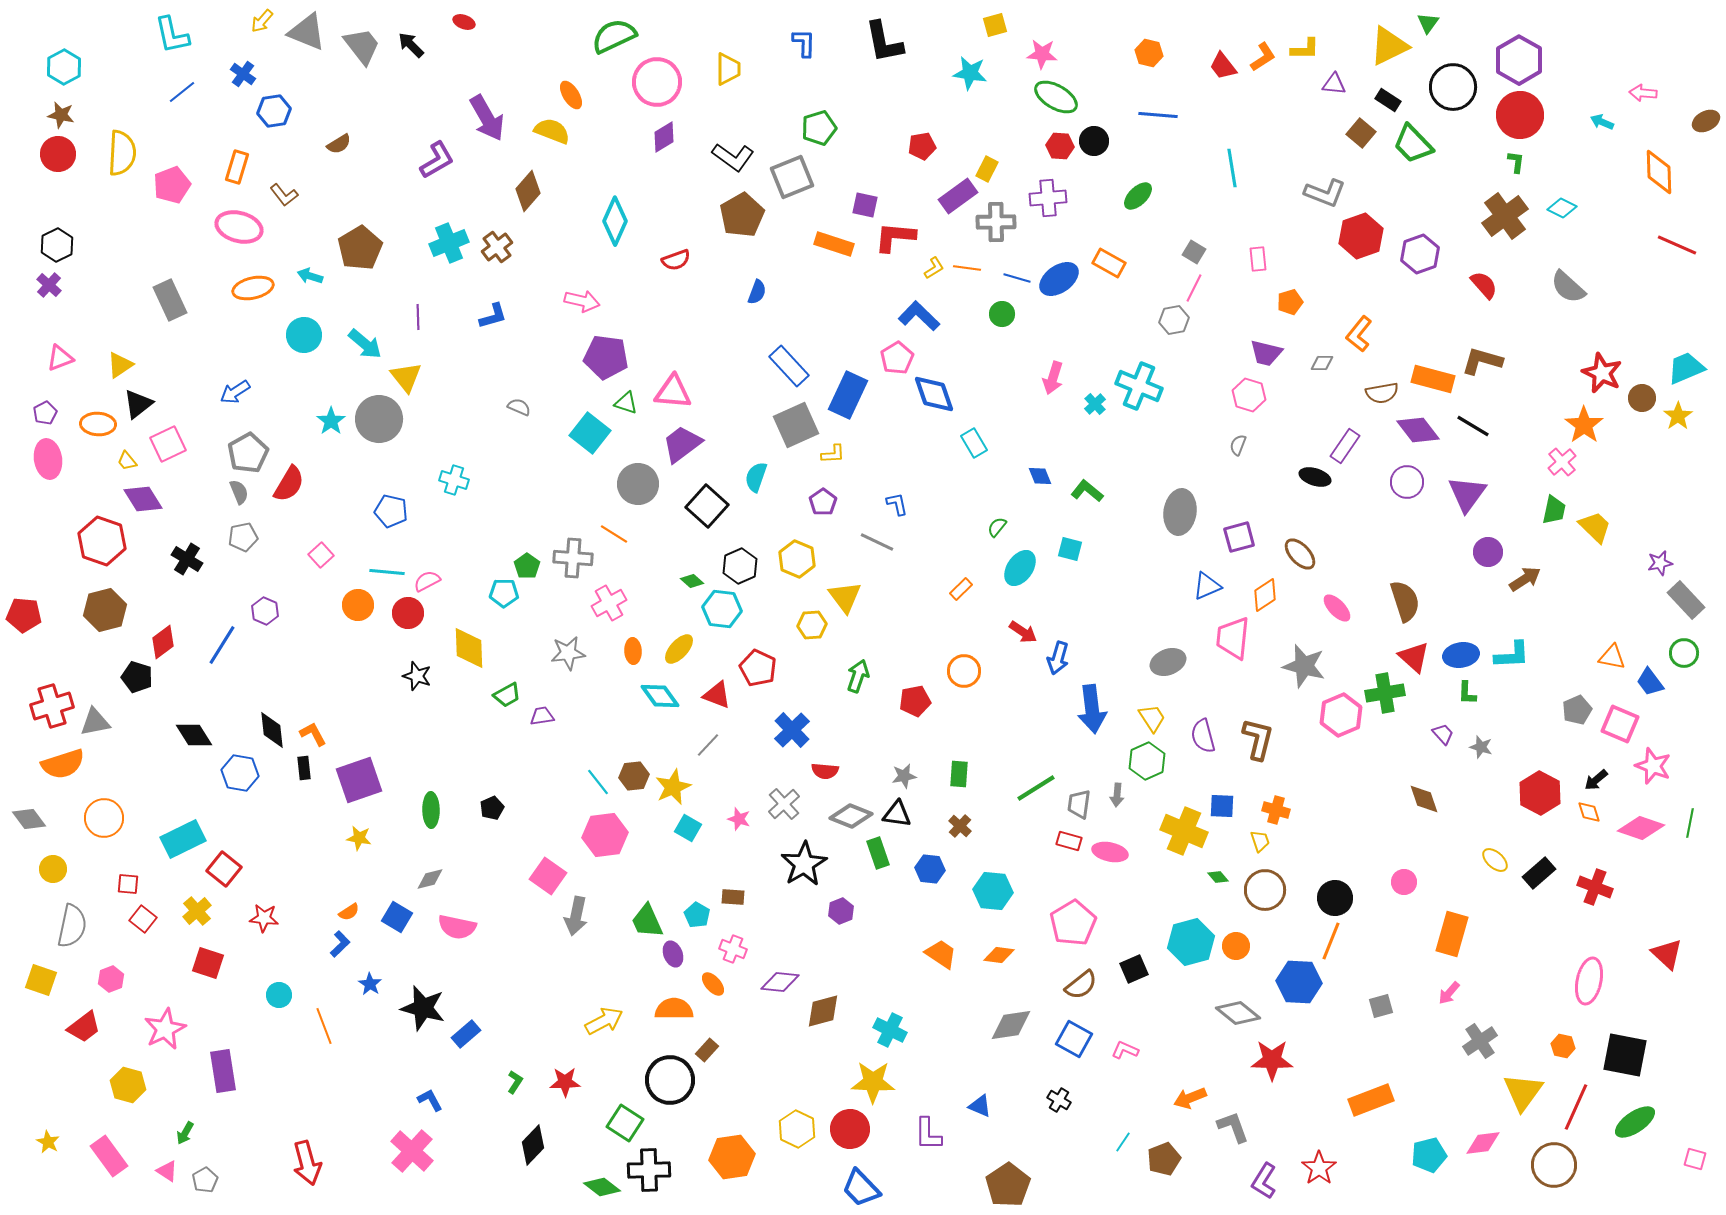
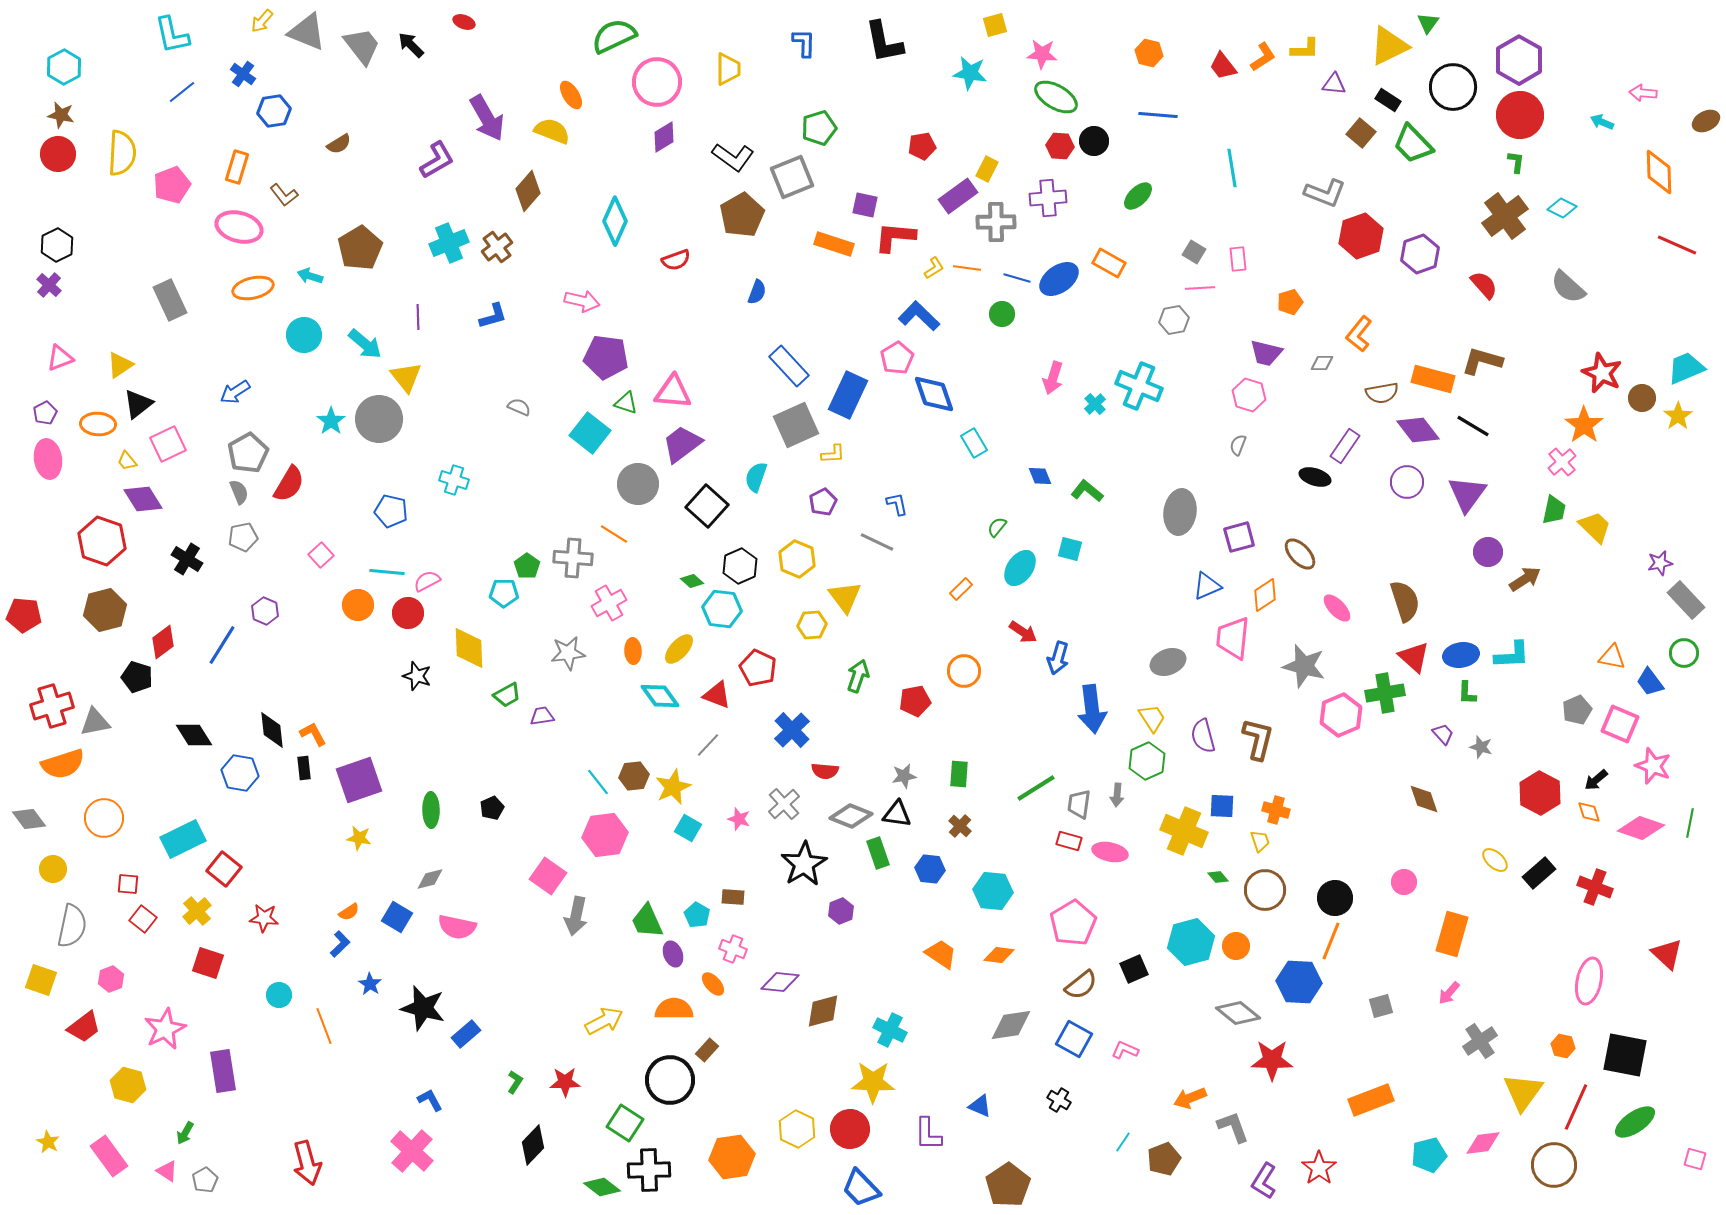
pink rectangle at (1258, 259): moved 20 px left
pink line at (1194, 288): moved 6 px right; rotated 60 degrees clockwise
purple pentagon at (823, 502): rotated 8 degrees clockwise
